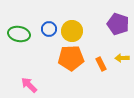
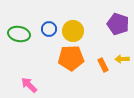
yellow circle: moved 1 px right
yellow arrow: moved 1 px down
orange rectangle: moved 2 px right, 1 px down
